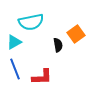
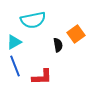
cyan semicircle: moved 2 px right, 2 px up
blue line: moved 3 px up
